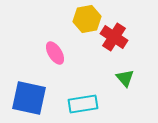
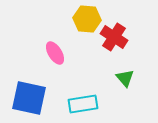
yellow hexagon: rotated 16 degrees clockwise
